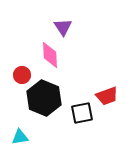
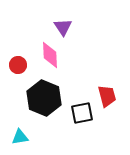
red circle: moved 4 px left, 10 px up
red trapezoid: rotated 85 degrees counterclockwise
